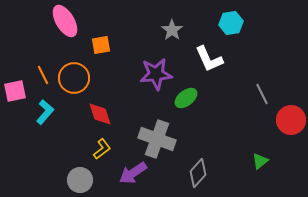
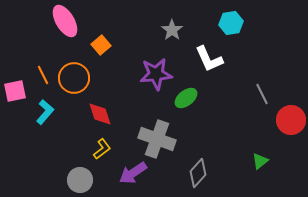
orange square: rotated 30 degrees counterclockwise
